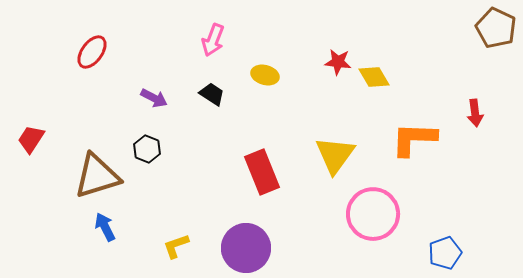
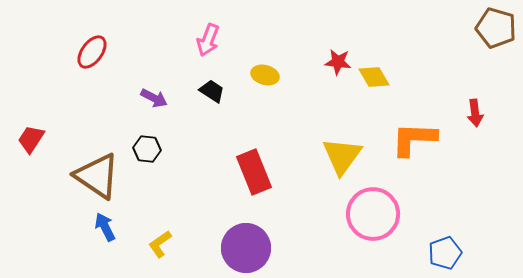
brown pentagon: rotated 9 degrees counterclockwise
pink arrow: moved 5 px left
black trapezoid: moved 3 px up
black hexagon: rotated 16 degrees counterclockwise
yellow triangle: moved 7 px right, 1 px down
red rectangle: moved 8 px left
brown triangle: rotated 51 degrees clockwise
yellow L-shape: moved 16 px left, 2 px up; rotated 16 degrees counterclockwise
